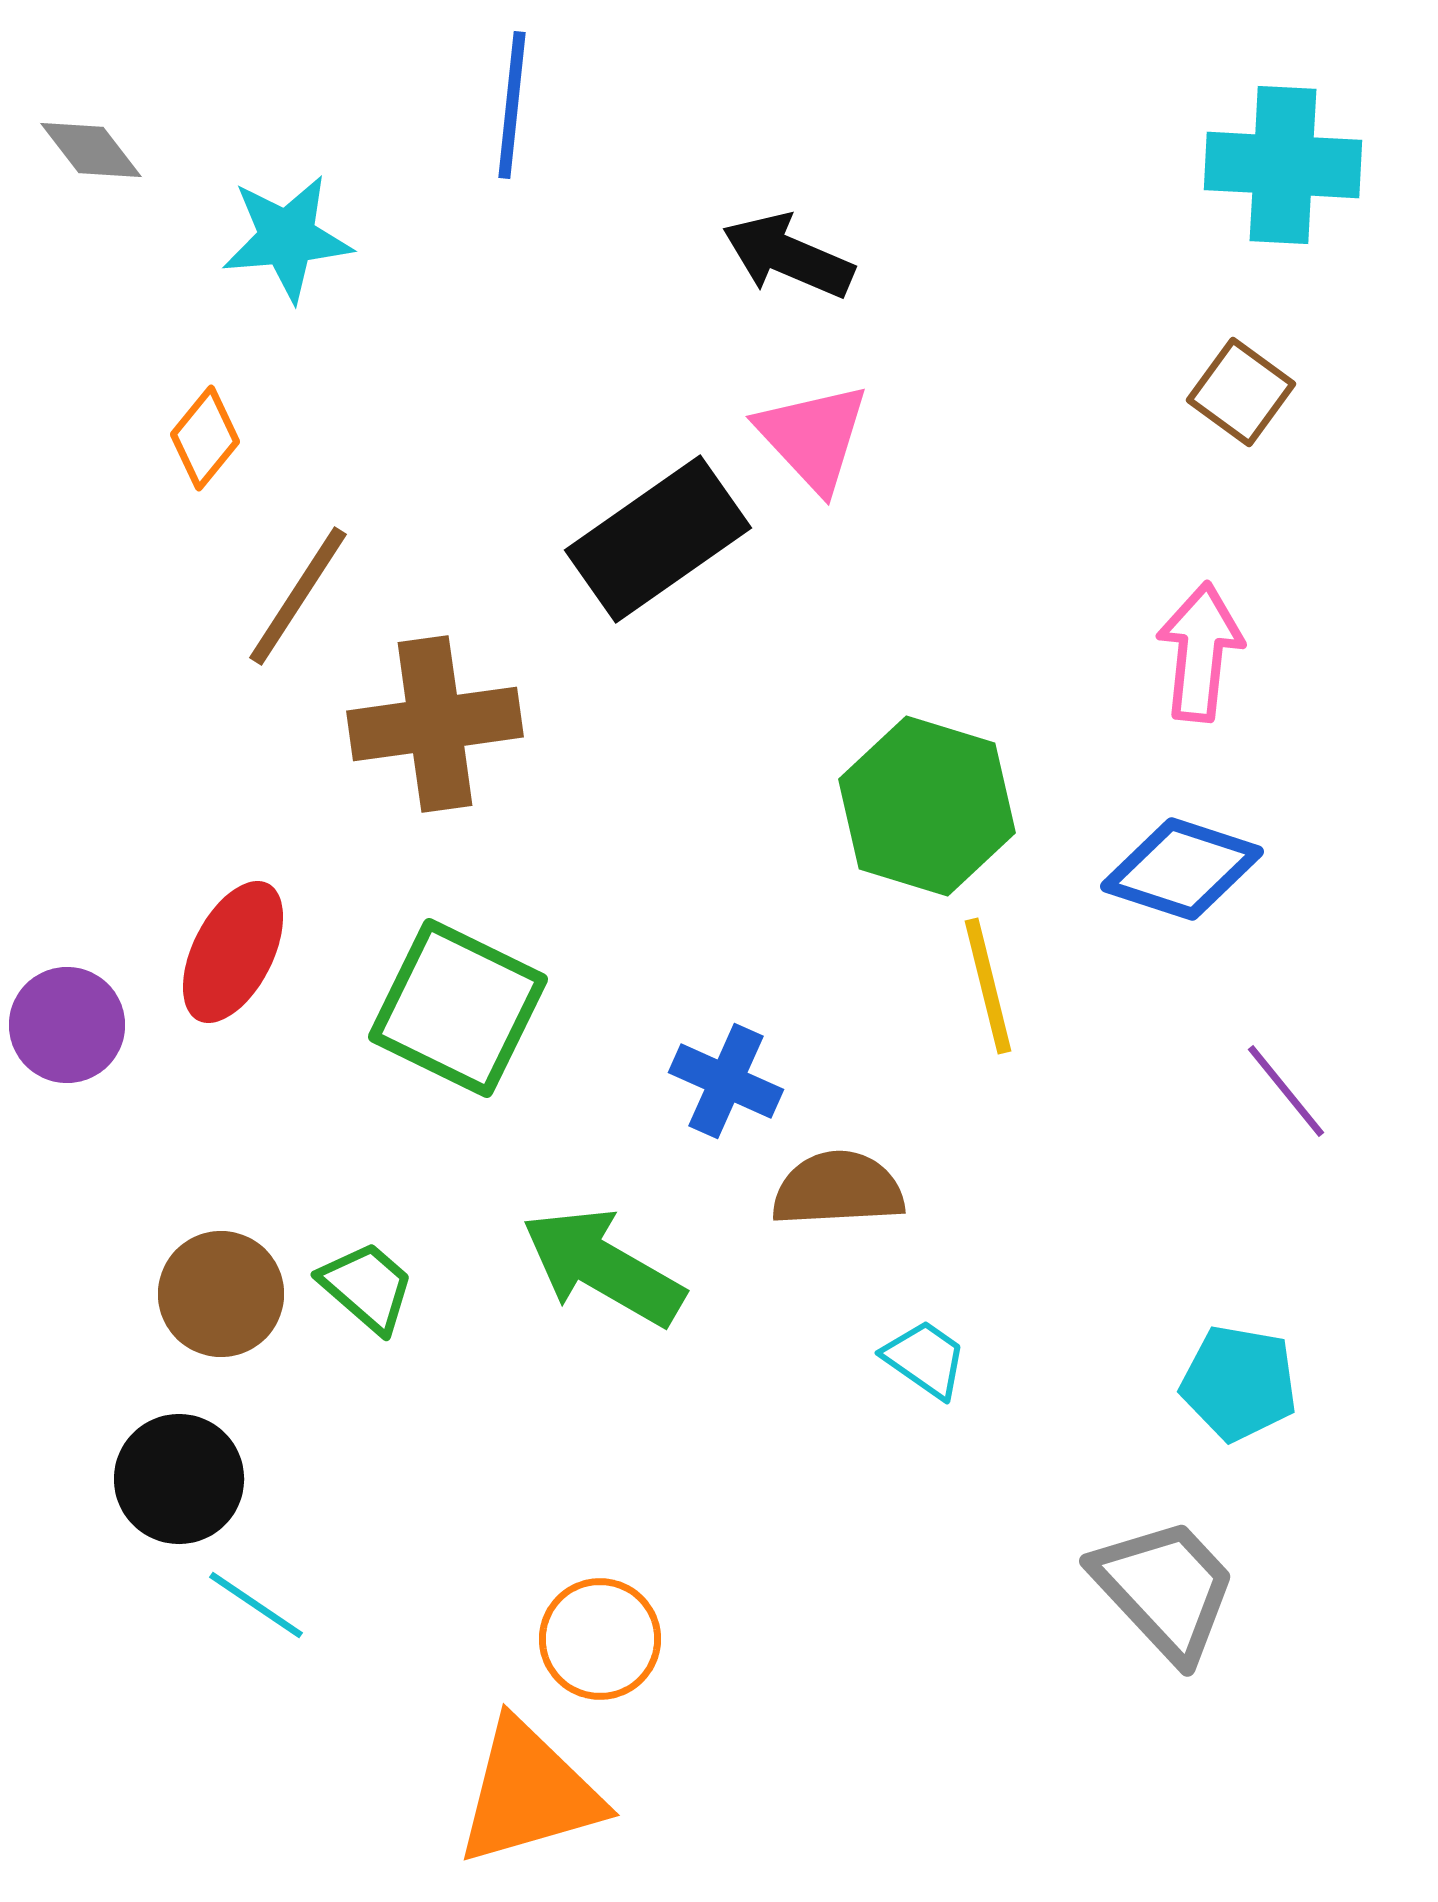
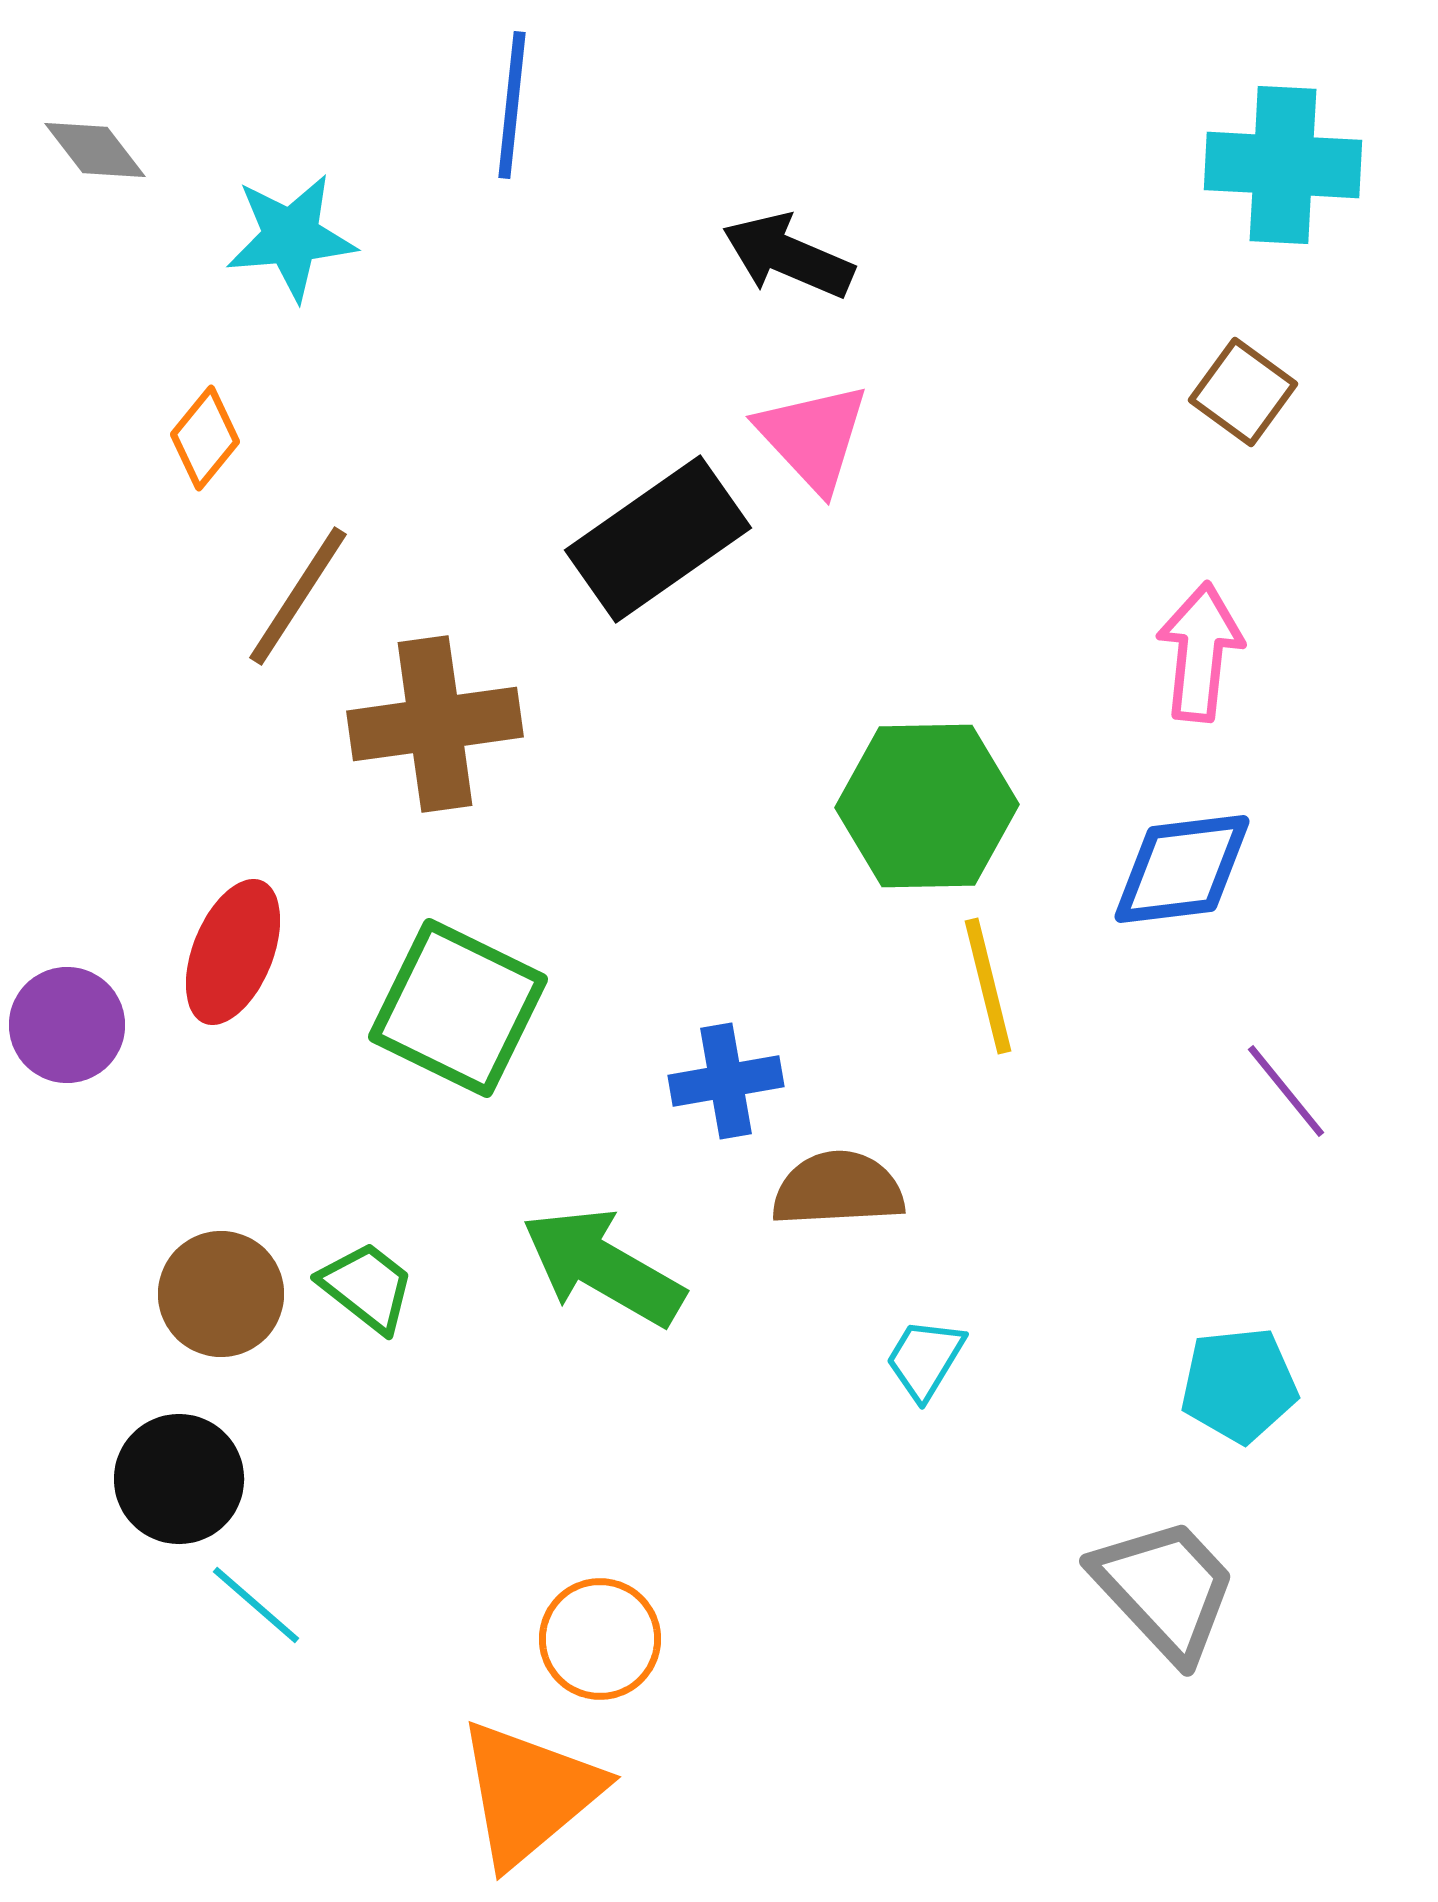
gray diamond: moved 4 px right
cyan star: moved 4 px right, 1 px up
brown square: moved 2 px right
green hexagon: rotated 18 degrees counterclockwise
blue diamond: rotated 25 degrees counterclockwise
red ellipse: rotated 5 degrees counterclockwise
blue cross: rotated 34 degrees counterclockwise
green trapezoid: rotated 3 degrees counterclockwise
cyan trapezoid: rotated 94 degrees counterclockwise
cyan pentagon: moved 2 px down; rotated 16 degrees counterclockwise
cyan line: rotated 7 degrees clockwise
orange triangle: rotated 24 degrees counterclockwise
